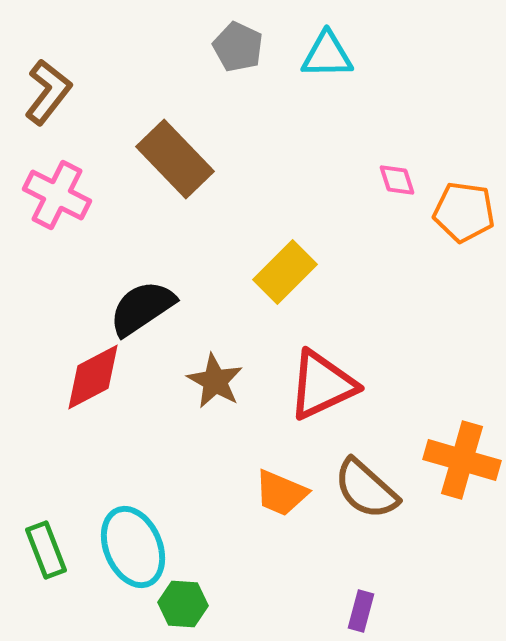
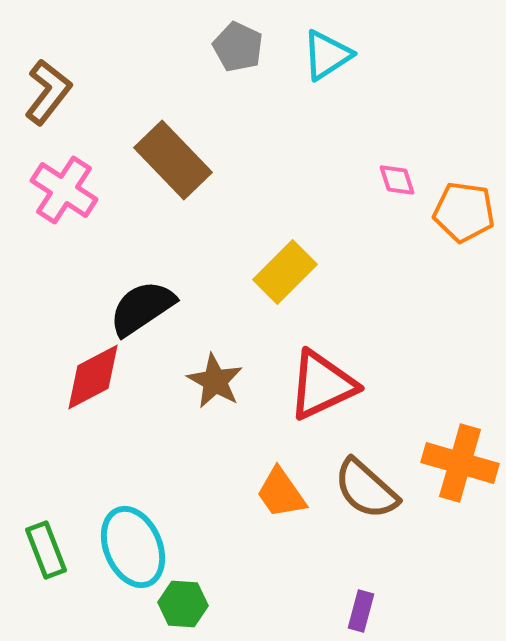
cyan triangle: rotated 32 degrees counterclockwise
brown rectangle: moved 2 px left, 1 px down
pink cross: moved 7 px right, 5 px up; rotated 6 degrees clockwise
orange cross: moved 2 px left, 3 px down
orange trapezoid: rotated 32 degrees clockwise
